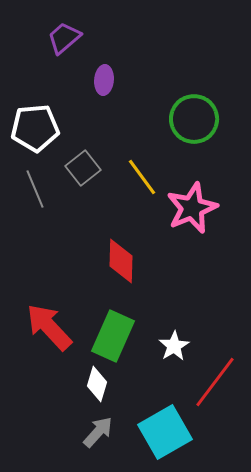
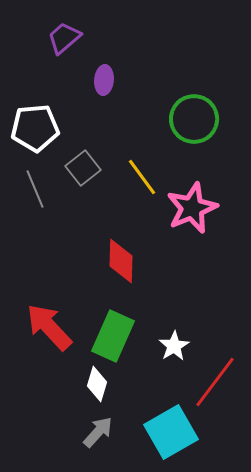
cyan square: moved 6 px right
